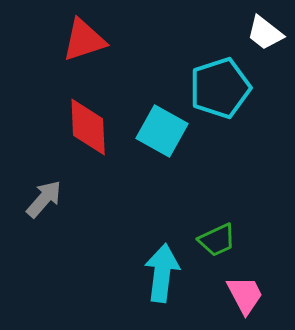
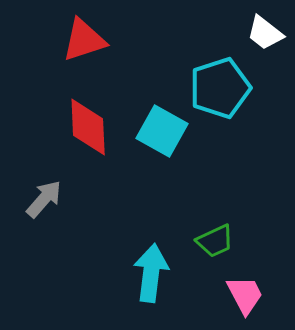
green trapezoid: moved 2 px left, 1 px down
cyan arrow: moved 11 px left
